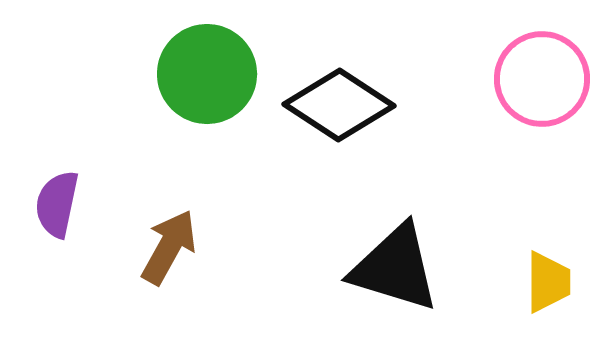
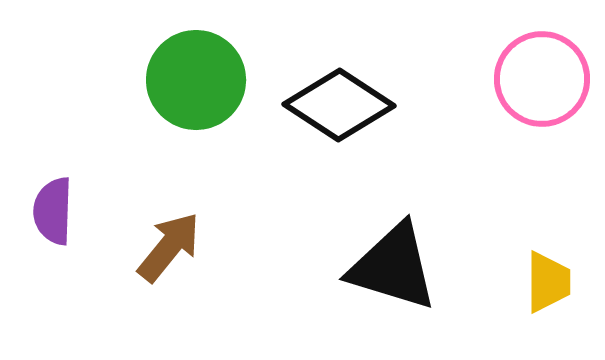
green circle: moved 11 px left, 6 px down
purple semicircle: moved 4 px left, 7 px down; rotated 10 degrees counterclockwise
brown arrow: rotated 10 degrees clockwise
black triangle: moved 2 px left, 1 px up
